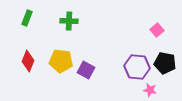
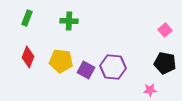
pink square: moved 8 px right
red diamond: moved 4 px up
purple hexagon: moved 24 px left
pink star: rotated 16 degrees counterclockwise
